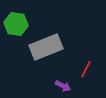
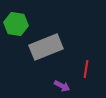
red line: rotated 18 degrees counterclockwise
purple arrow: moved 1 px left
